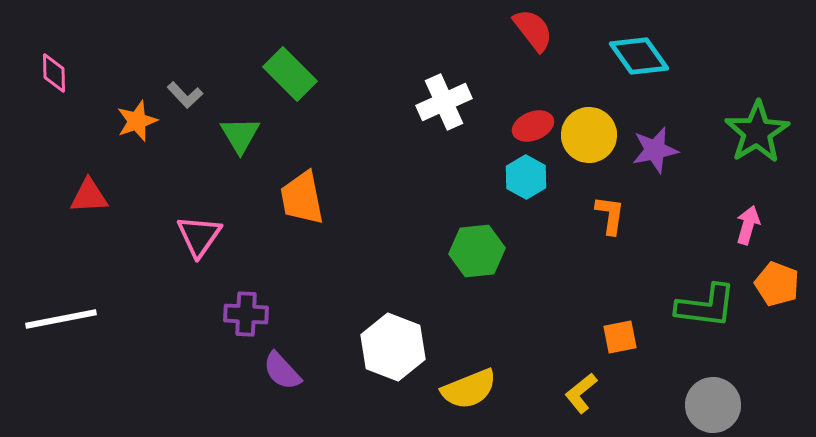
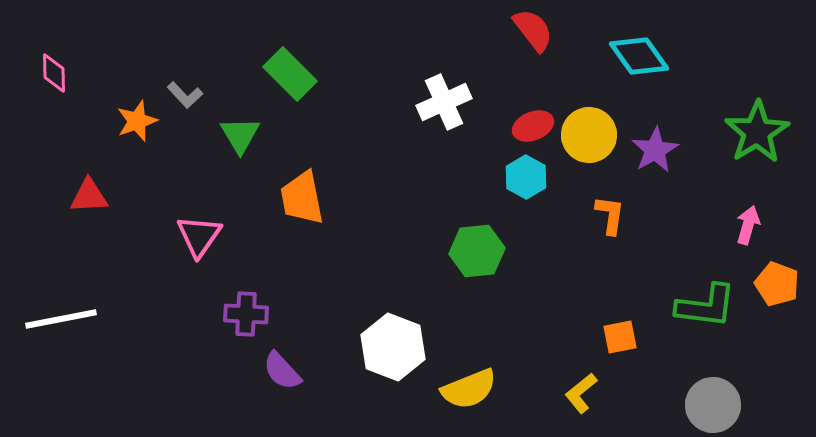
purple star: rotated 18 degrees counterclockwise
